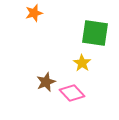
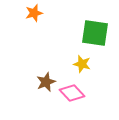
yellow star: moved 1 px down; rotated 18 degrees counterclockwise
